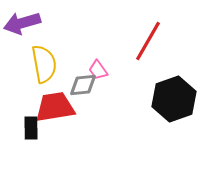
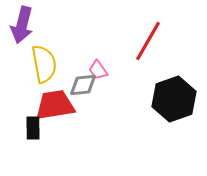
purple arrow: moved 2 px down; rotated 60 degrees counterclockwise
red trapezoid: moved 2 px up
black rectangle: moved 2 px right
